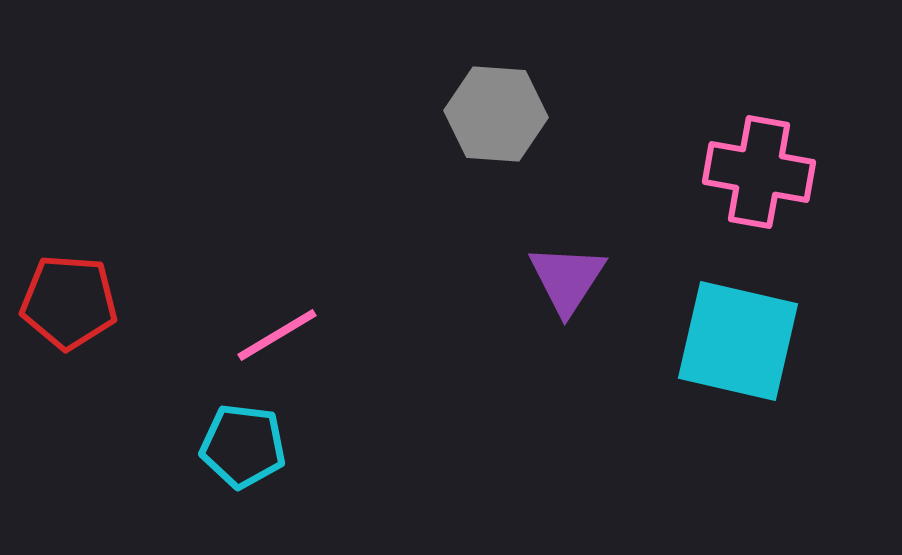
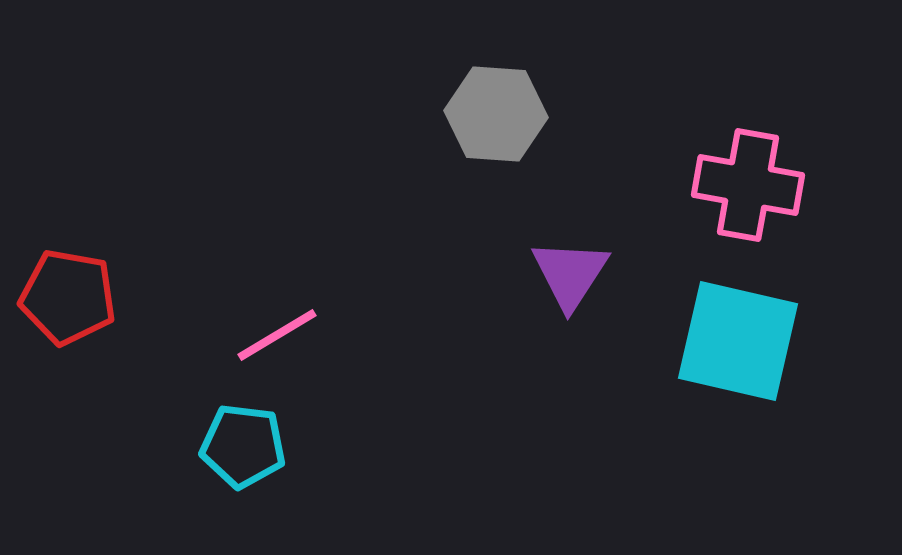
pink cross: moved 11 px left, 13 px down
purple triangle: moved 3 px right, 5 px up
red pentagon: moved 1 px left, 5 px up; rotated 6 degrees clockwise
